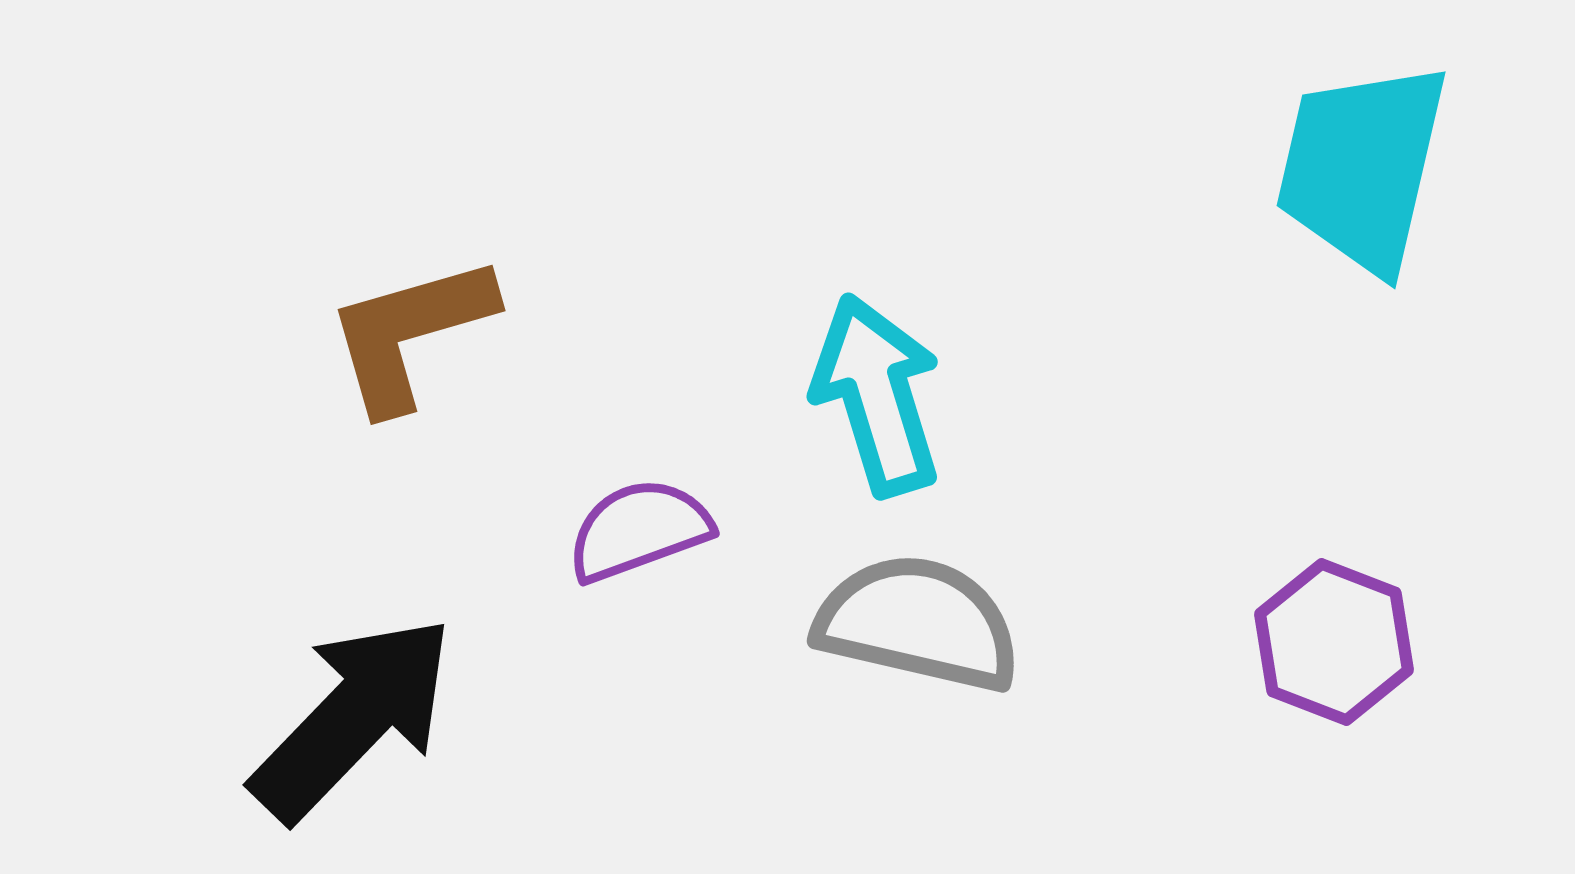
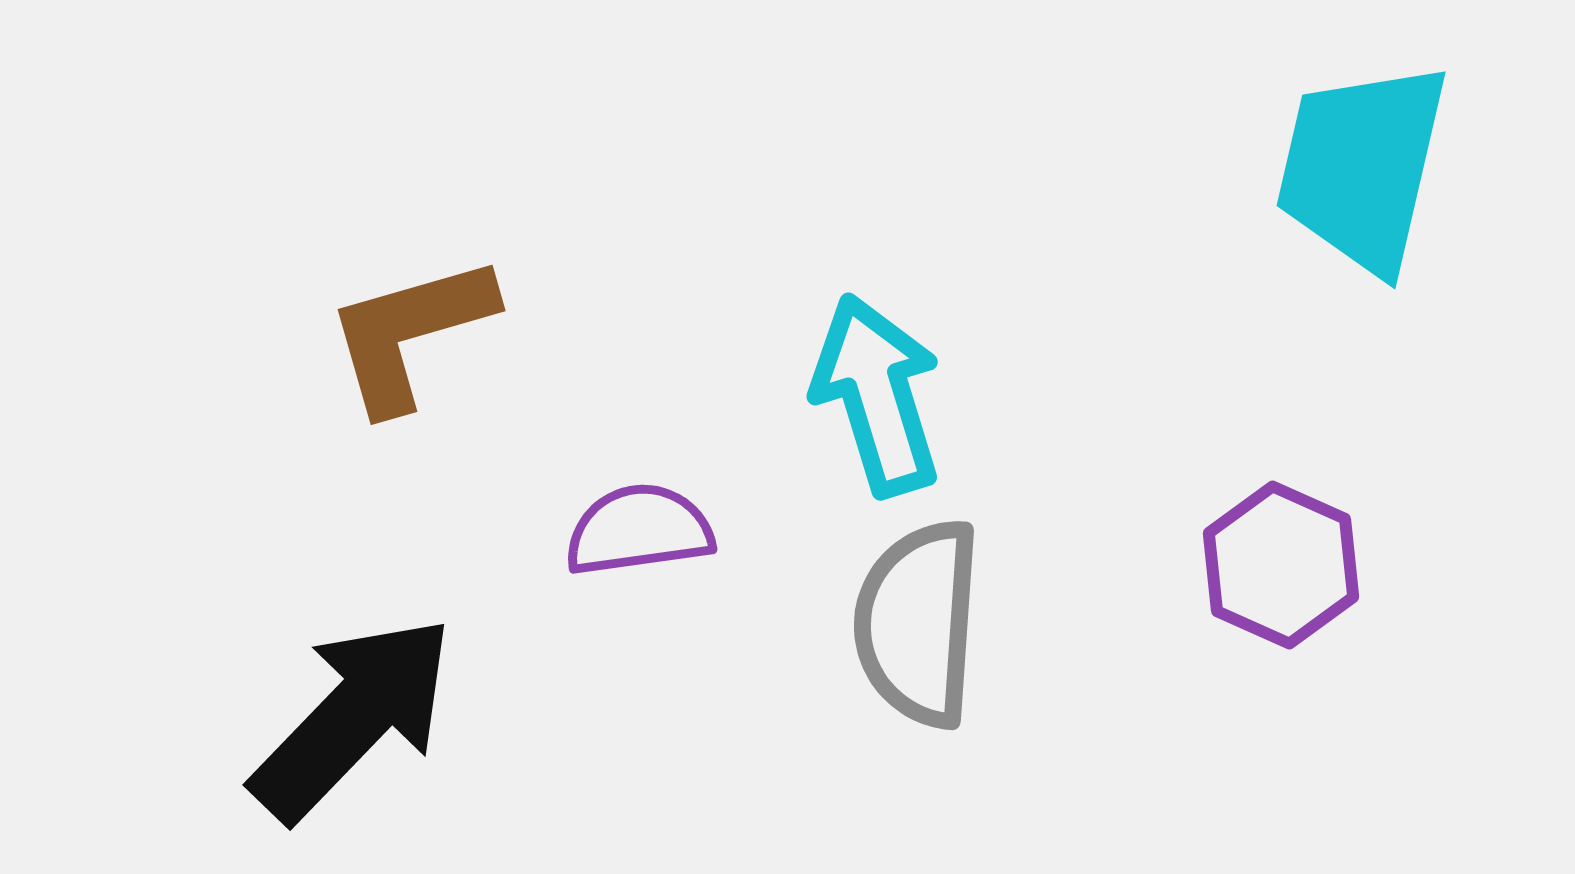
purple semicircle: rotated 12 degrees clockwise
gray semicircle: rotated 99 degrees counterclockwise
purple hexagon: moved 53 px left, 77 px up; rotated 3 degrees clockwise
